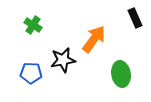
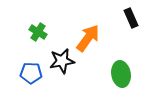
black rectangle: moved 4 px left
green cross: moved 5 px right, 7 px down
orange arrow: moved 6 px left, 1 px up
black star: moved 1 px left, 1 px down
